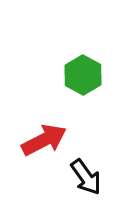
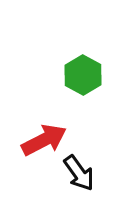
black arrow: moved 7 px left, 4 px up
